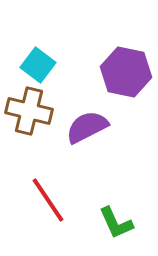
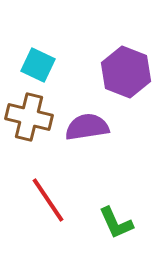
cyan square: rotated 12 degrees counterclockwise
purple hexagon: rotated 9 degrees clockwise
brown cross: moved 6 px down
purple semicircle: rotated 18 degrees clockwise
